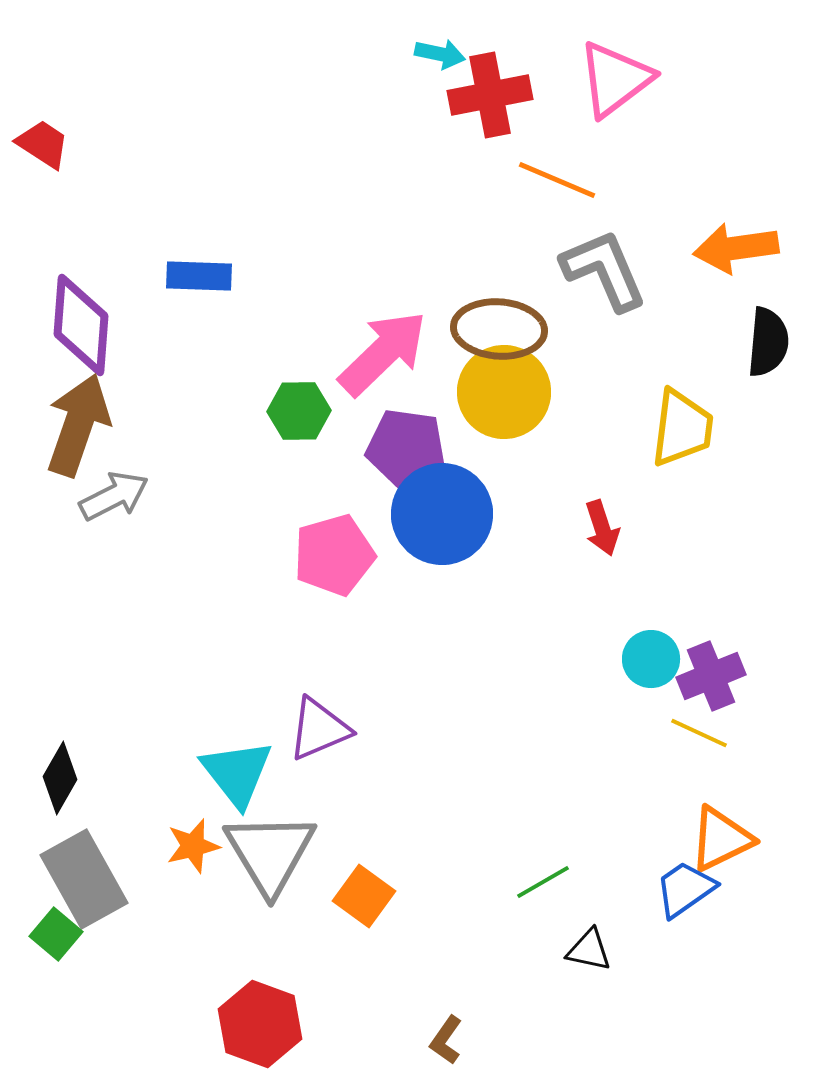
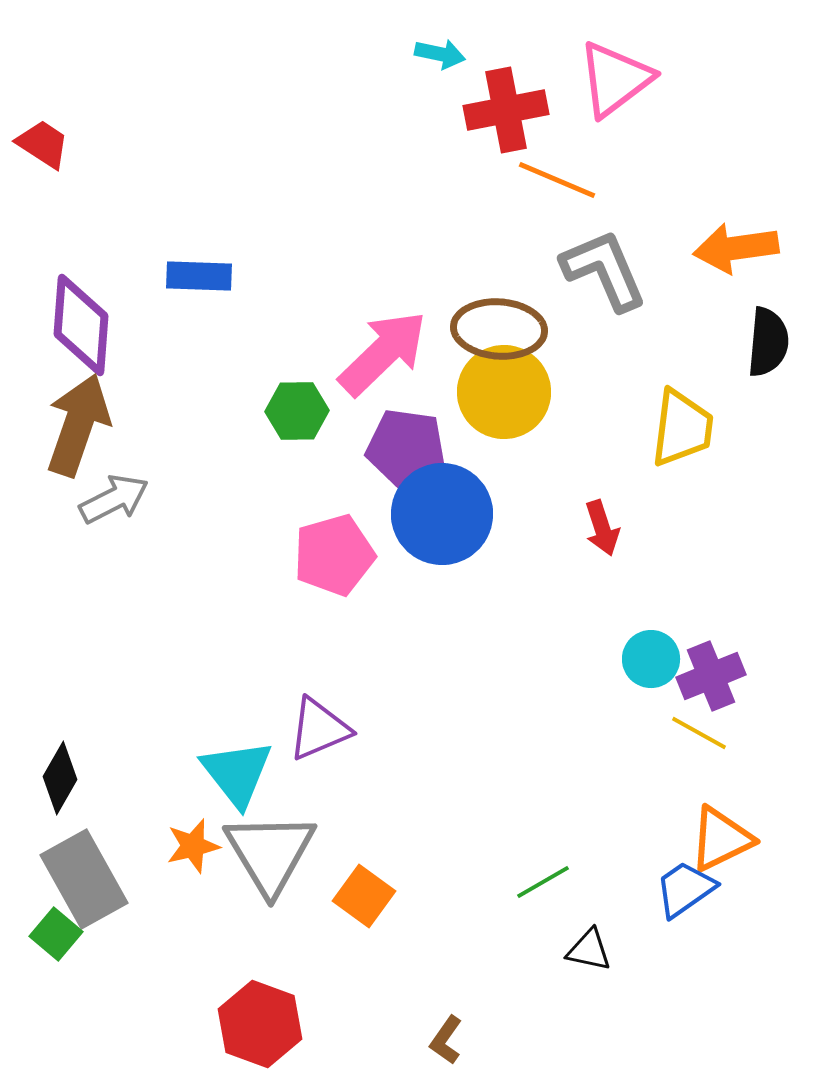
red cross: moved 16 px right, 15 px down
green hexagon: moved 2 px left
gray arrow: moved 3 px down
yellow line: rotated 4 degrees clockwise
